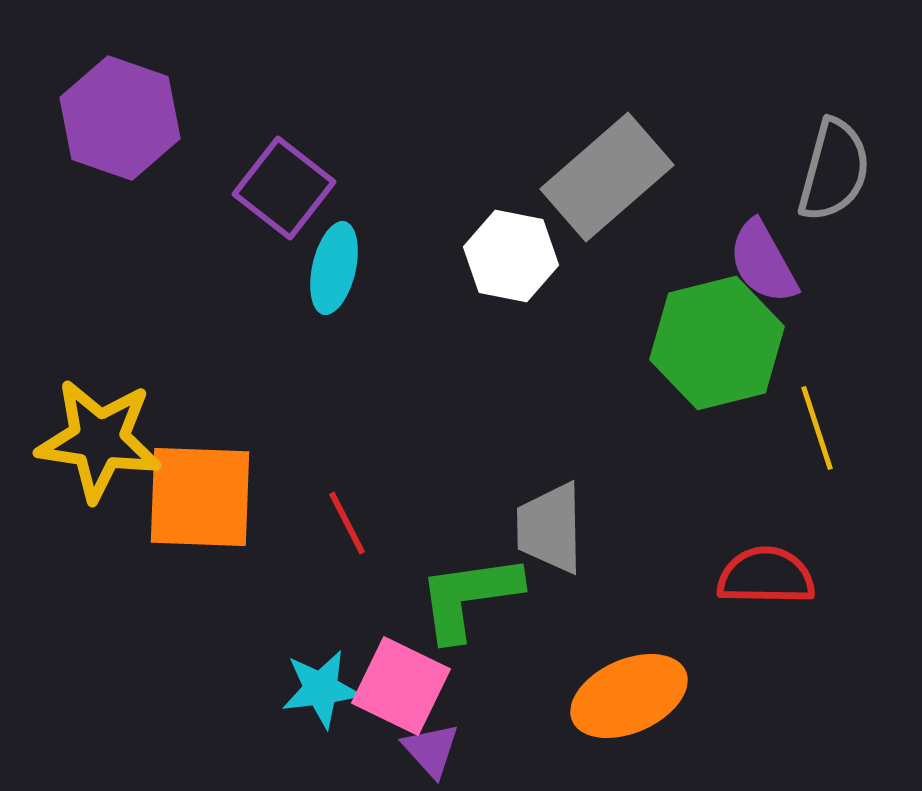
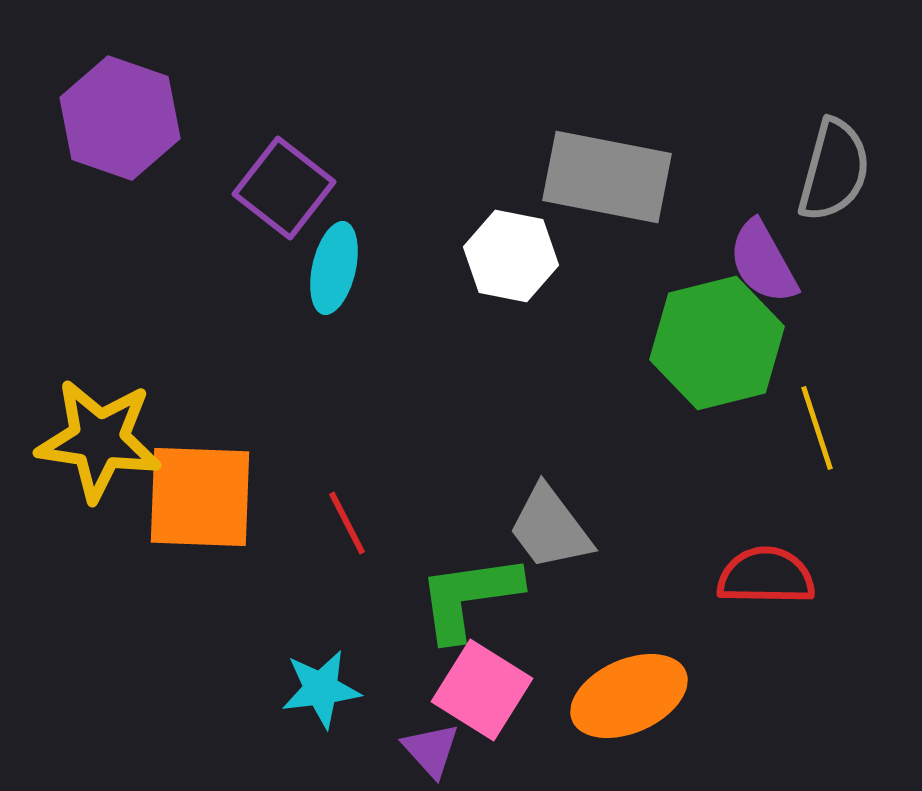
gray rectangle: rotated 52 degrees clockwise
gray trapezoid: rotated 36 degrees counterclockwise
pink square: moved 81 px right, 4 px down; rotated 6 degrees clockwise
